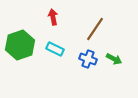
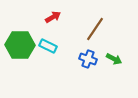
red arrow: rotated 70 degrees clockwise
green hexagon: rotated 20 degrees clockwise
cyan rectangle: moved 7 px left, 3 px up
